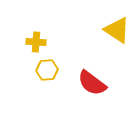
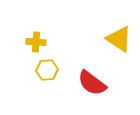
yellow triangle: moved 2 px right, 9 px down
